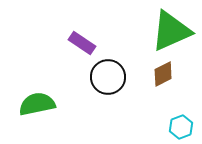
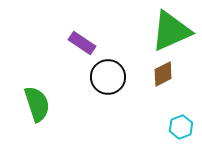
green semicircle: rotated 84 degrees clockwise
